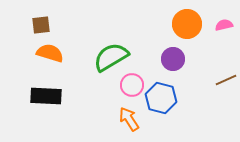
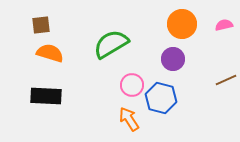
orange circle: moved 5 px left
green semicircle: moved 13 px up
